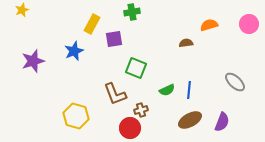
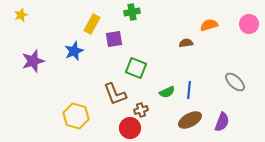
yellow star: moved 1 px left, 5 px down
green semicircle: moved 2 px down
